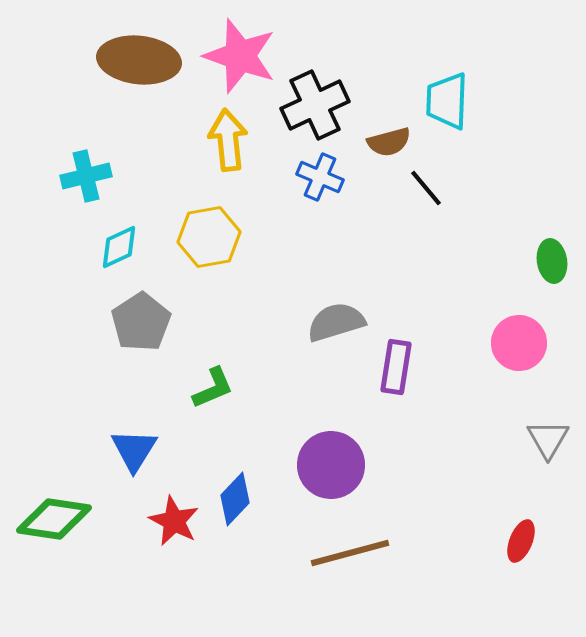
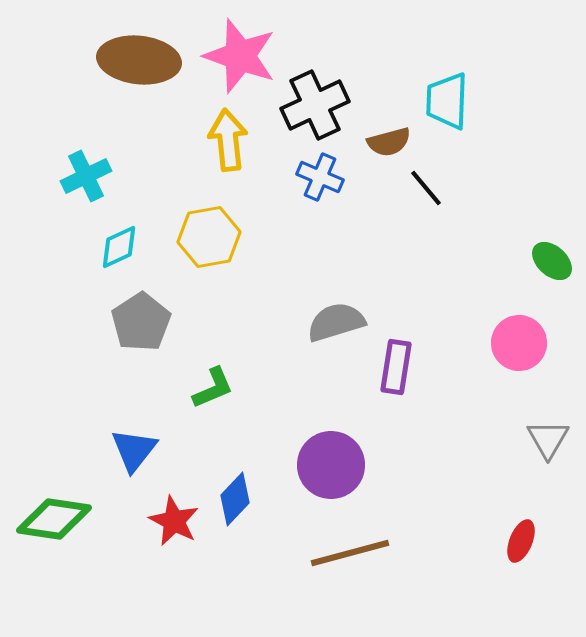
cyan cross: rotated 12 degrees counterclockwise
green ellipse: rotated 39 degrees counterclockwise
blue triangle: rotated 6 degrees clockwise
